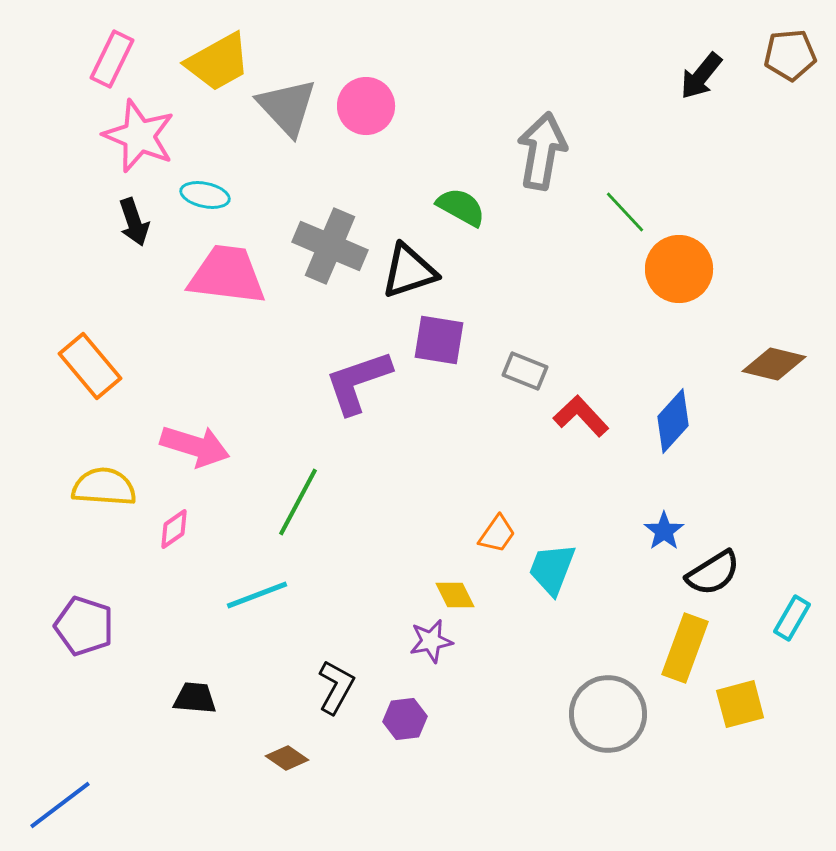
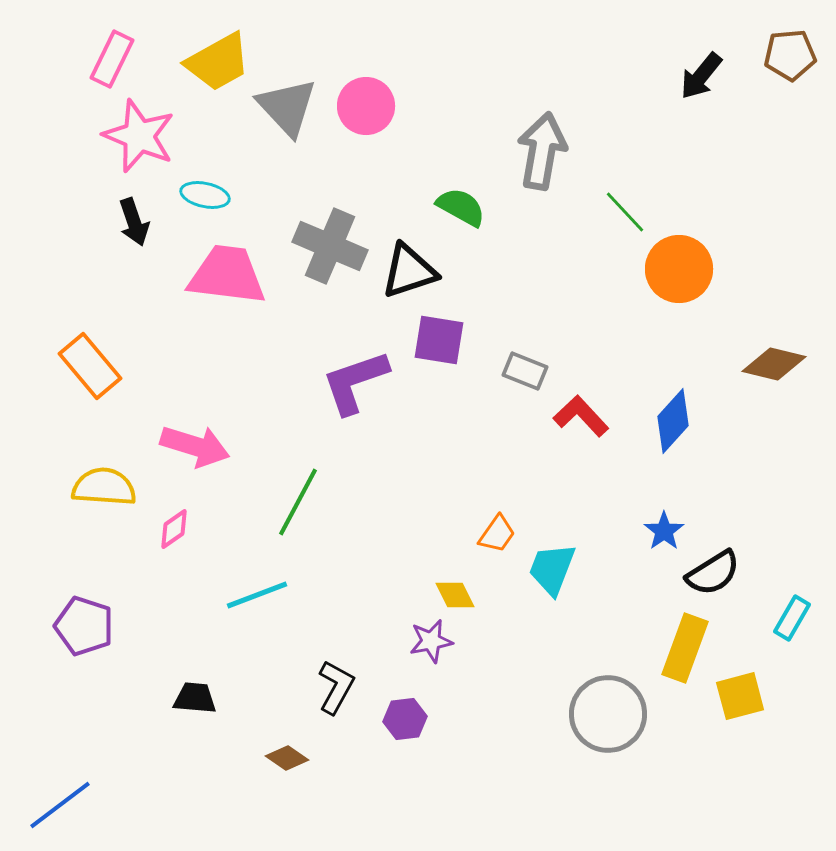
purple L-shape at (358, 382): moved 3 px left
yellow square at (740, 704): moved 8 px up
